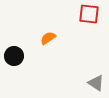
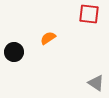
black circle: moved 4 px up
